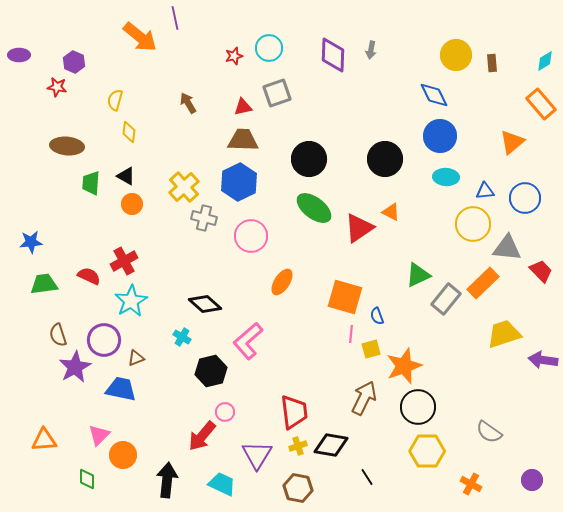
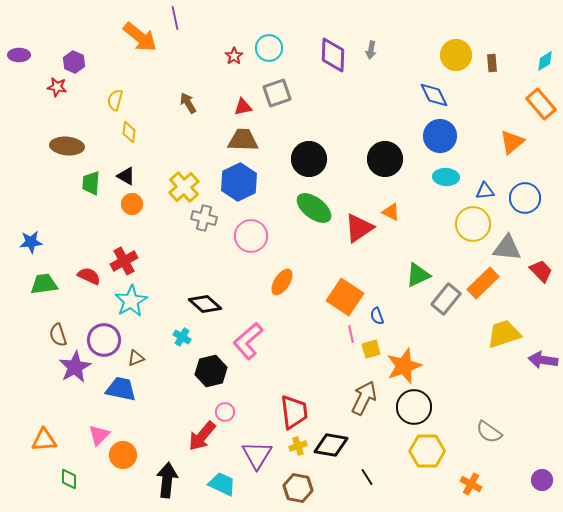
red star at (234, 56): rotated 18 degrees counterclockwise
orange square at (345, 297): rotated 18 degrees clockwise
pink line at (351, 334): rotated 18 degrees counterclockwise
black circle at (418, 407): moved 4 px left
green diamond at (87, 479): moved 18 px left
purple circle at (532, 480): moved 10 px right
